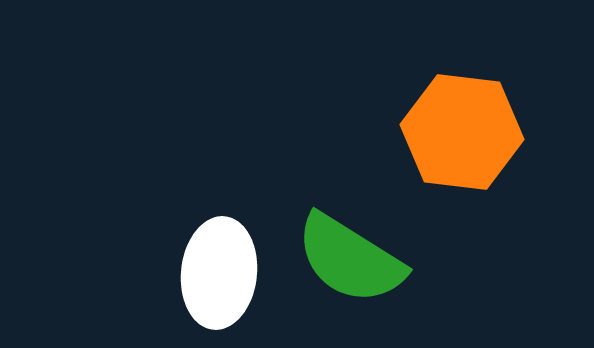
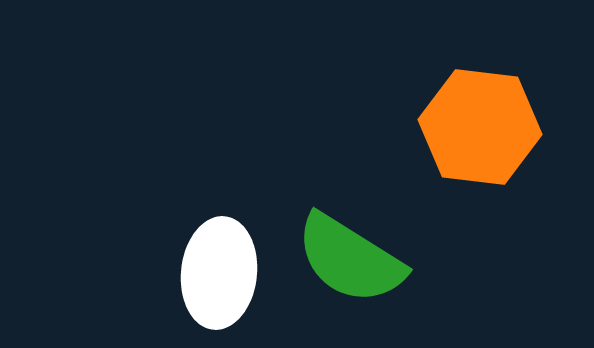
orange hexagon: moved 18 px right, 5 px up
